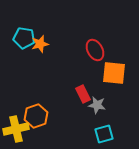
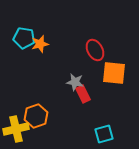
gray star: moved 22 px left, 23 px up
